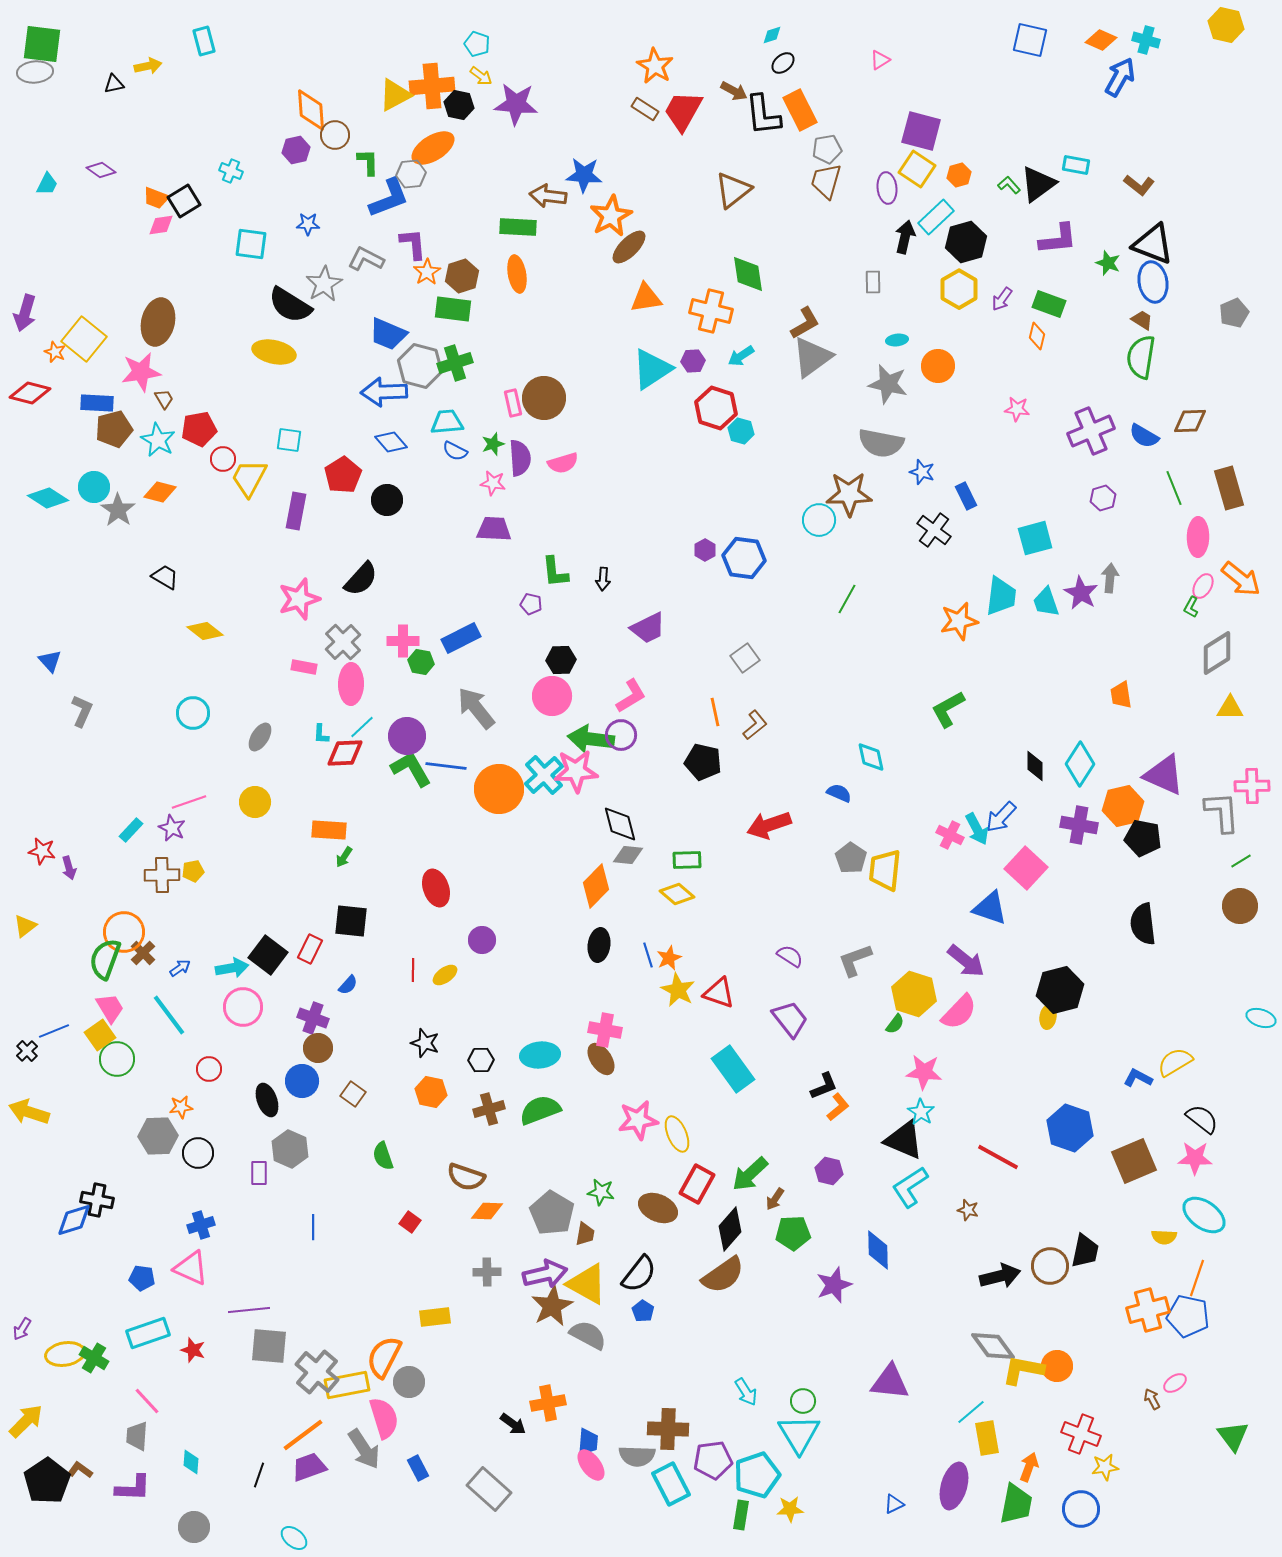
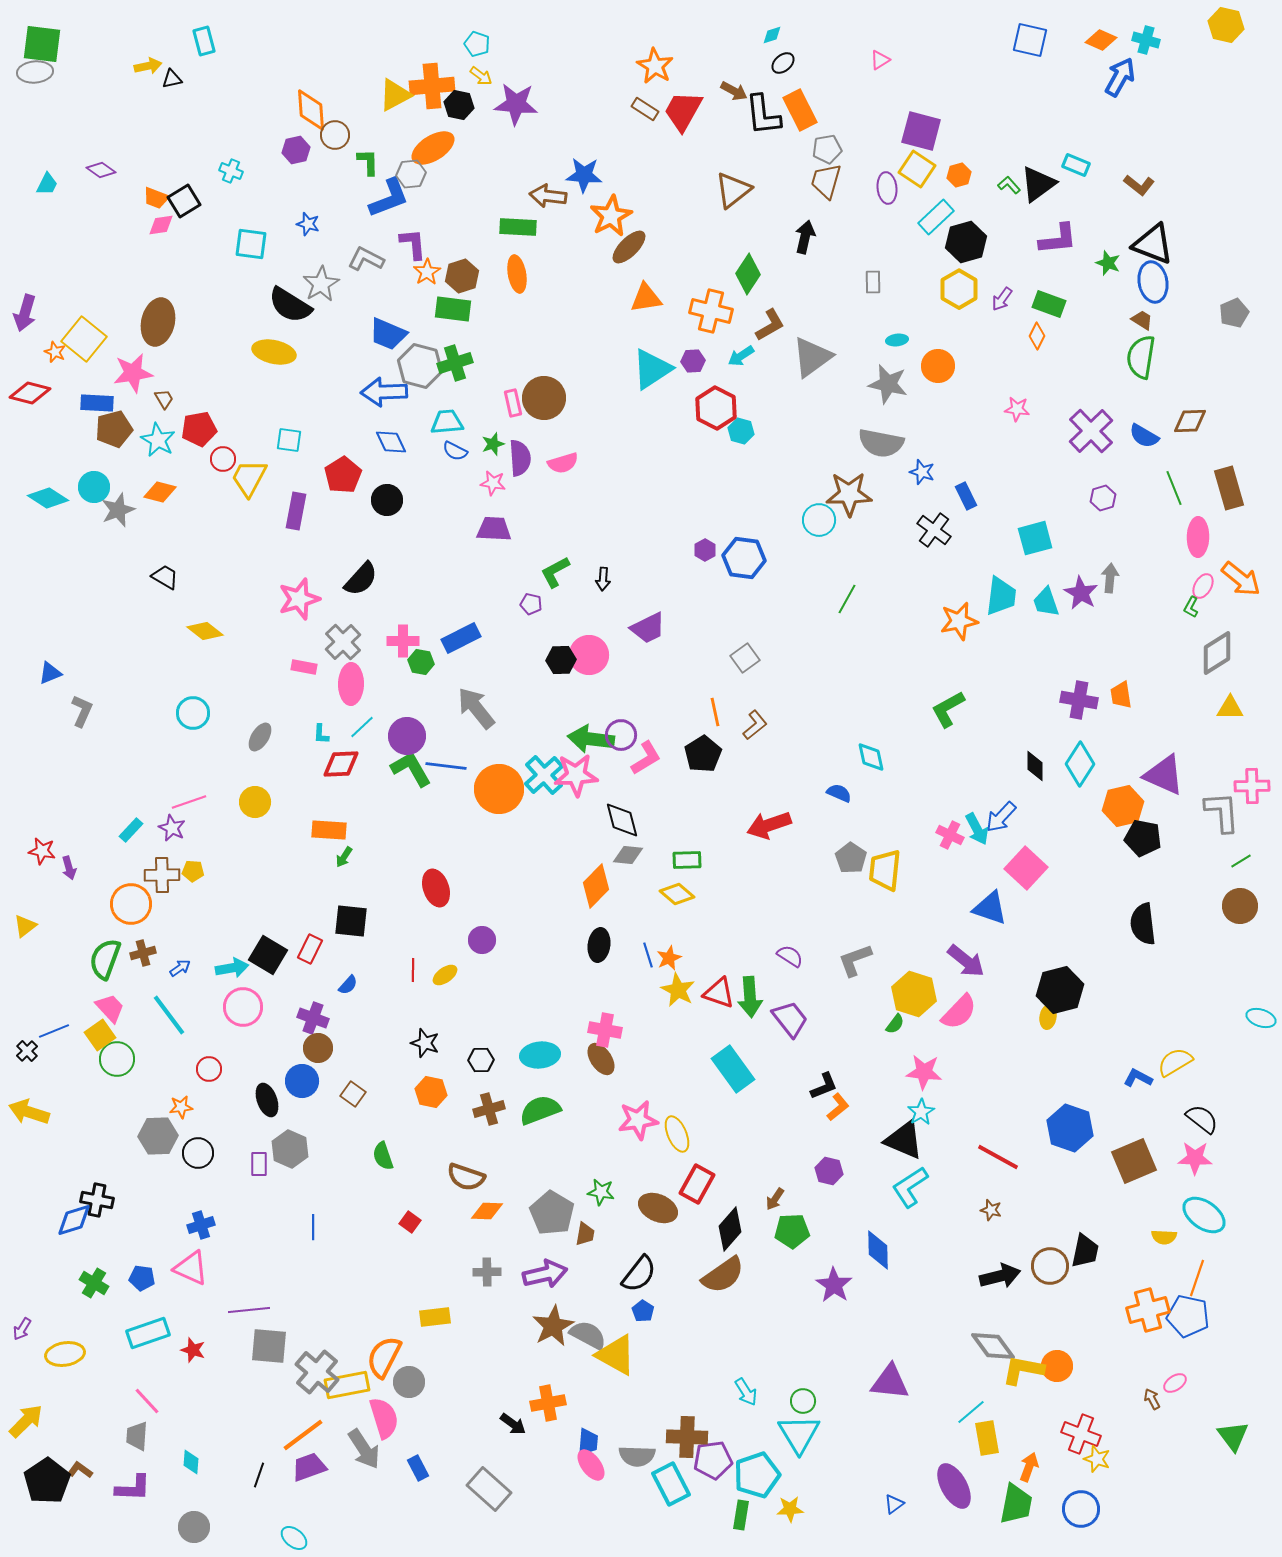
black triangle at (114, 84): moved 58 px right, 5 px up
cyan rectangle at (1076, 165): rotated 12 degrees clockwise
blue star at (308, 224): rotated 15 degrees clockwise
black arrow at (905, 237): moved 100 px left
green diamond at (748, 274): rotated 42 degrees clockwise
gray star at (324, 284): moved 3 px left
brown L-shape at (805, 323): moved 35 px left, 2 px down
orange diamond at (1037, 336): rotated 12 degrees clockwise
pink star at (141, 372): moved 8 px left, 1 px down
red hexagon at (716, 408): rotated 9 degrees clockwise
purple cross at (1091, 431): rotated 21 degrees counterclockwise
blue diamond at (391, 442): rotated 16 degrees clockwise
gray star at (118, 510): rotated 16 degrees clockwise
green L-shape at (555, 572): rotated 68 degrees clockwise
blue triangle at (50, 661): moved 12 px down; rotated 50 degrees clockwise
pink circle at (552, 696): moved 37 px right, 41 px up
pink L-shape at (631, 696): moved 15 px right, 62 px down
red diamond at (345, 753): moved 4 px left, 11 px down
black pentagon at (703, 762): moved 8 px up; rotated 27 degrees clockwise
pink star at (576, 771): moved 4 px down
black diamond at (620, 824): moved 2 px right, 4 px up
purple cross at (1079, 825): moved 125 px up
yellow pentagon at (193, 871): rotated 15 degrees clockwise
orange circle at (124, 932): moved 7 px right, 28 px up
brown cross at (143, 953): rotated 30 degrees clockwise
black square at (268, 955): rotated 6 degrees counterclockwise
pink trapezoid at (110, 1008): rotated 12 degrees counterclockwise
cyan star at (921, 1112): rotated 8 degrees clockwise
purple rectangle at (259, 1173): moved 9 px up
green arrow at (750, 1174): moved 177 px up; rotated 51 degrees counterclockwise
brown star at (968, 1210): moved 23 px right
green pentagon at (793, 1233): moved 1 px left, 2 px up
yellow triangle at (587, 1284): moved 29 px right, 71 px down
purple star at (834, 1285): rotated 18 degrees counterclockwise
brown star at (552, 1306): moved 1 px right, 20 px down
green cross at (94, 1358): moved 75 px up
brown cross at (668, 1429): moved 19 px right, 8 px down
yellow star at (1105, 1467): moved 8 px left, 8 px up; rotated 28 degrees clockwise
purple ellipse at (954, 1486): rotated 45 degrees counterclockwise
blue triangle at (894, 1504): rotated 10 degrees counterclockwise
